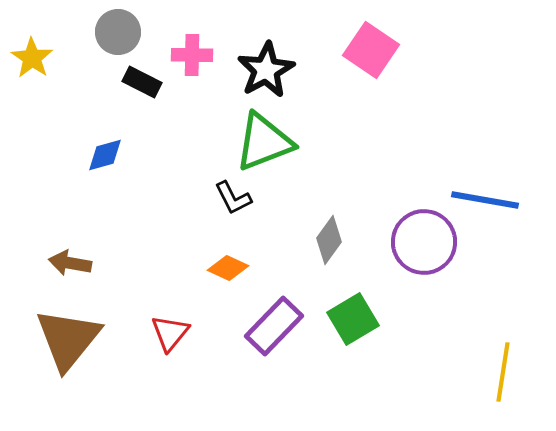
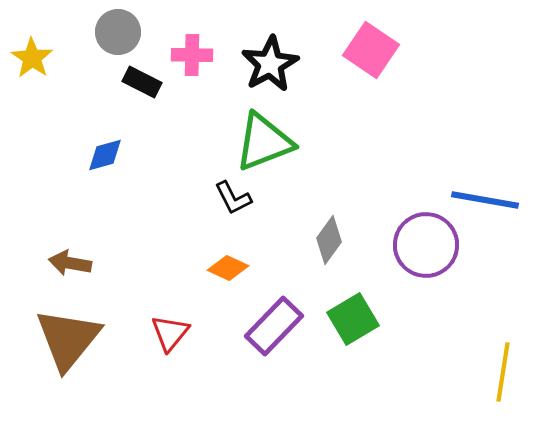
black star: moved 4 px right, 6 px up
purple circle: moved 2 px right, 3 px down
